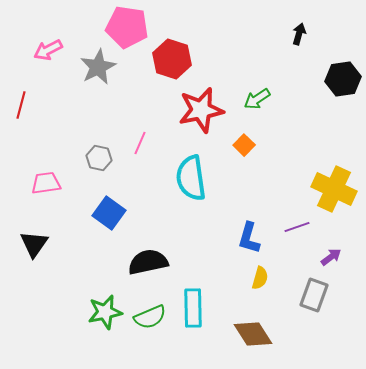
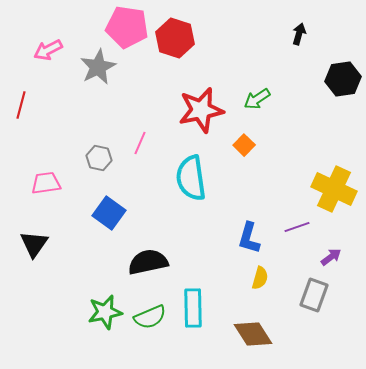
red hexagon: moved 3 px right, 21 px up
